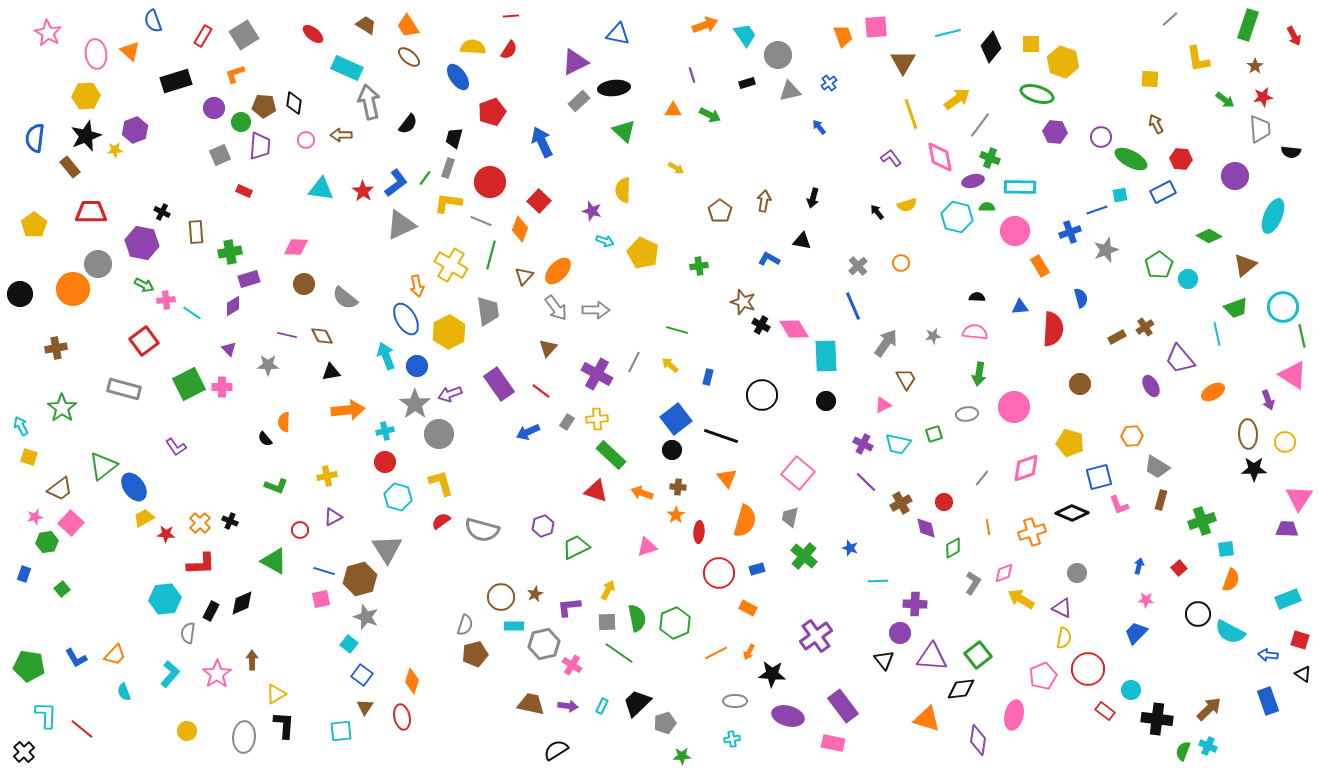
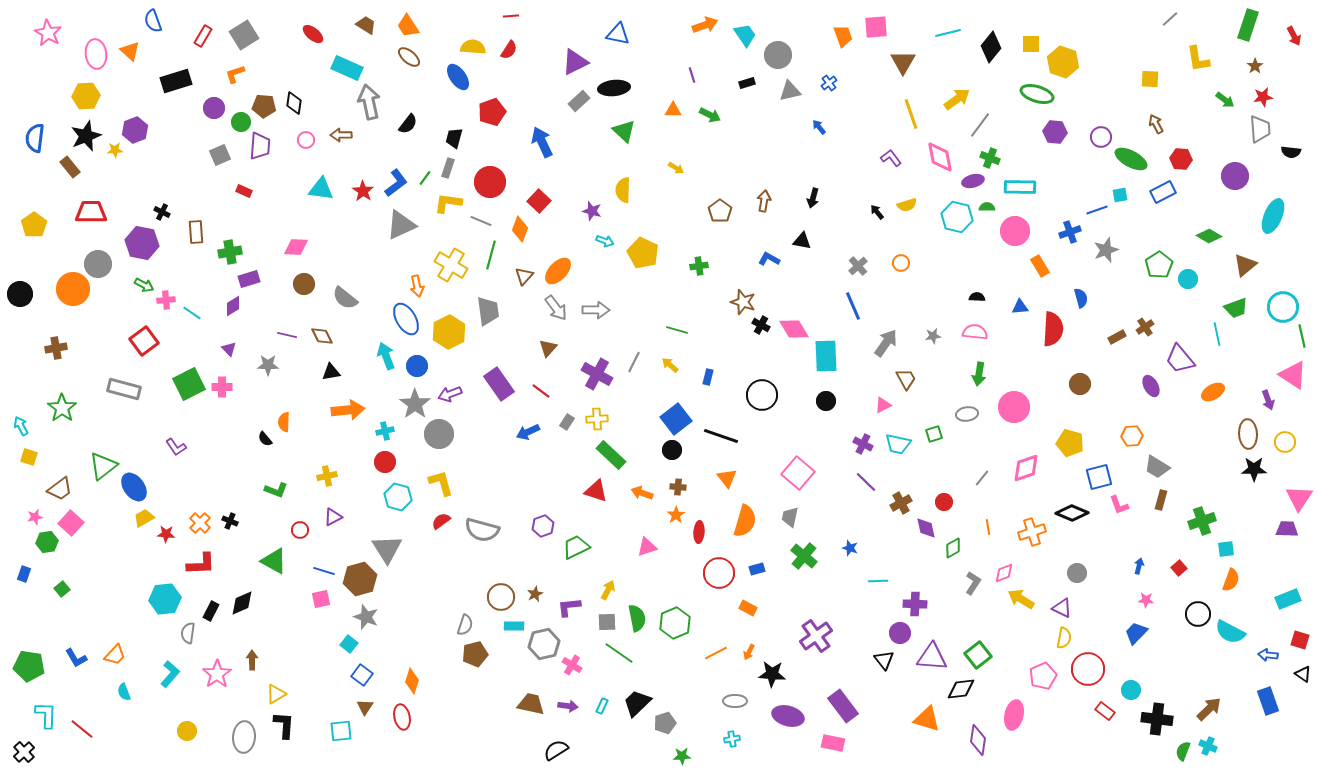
green L-shape at (276, 486): moved 4 px down
